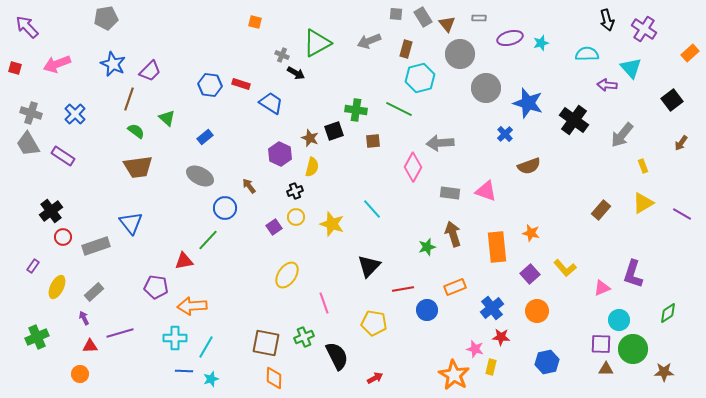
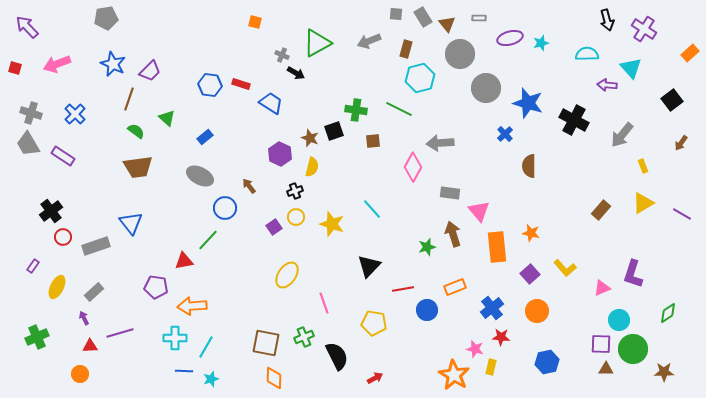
black cross at (574, 120): rotated 8 degrees counterclockwise
brown semicircle at (529, 166): rotated 110 degrees clockwise
pink triangle at (486, 191): moved 7 px left, 20 px down; rotated 30 degrees clockwise
